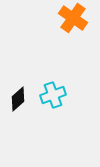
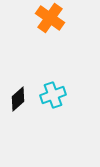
orange cross: moved 23 px left
